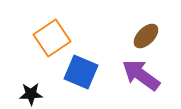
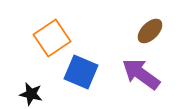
brown ellipse: moved 4 px right, 5 px up
purple arrow: moved 1 px up
black star: rotated 15 degrees clockwise
